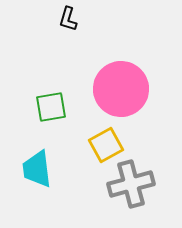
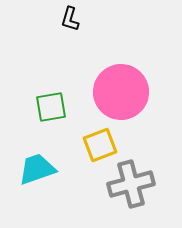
black L-shape: moved 2 px right
pink circle: moved 3 px down
yellow square: moved 6 px left; rotated 8 degrees clockwise
cyan trapezoid: rotated 78 degrees clockwise
